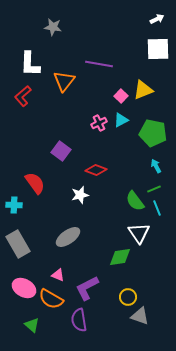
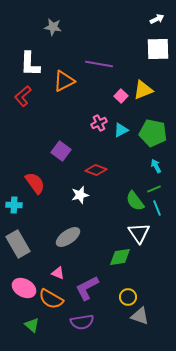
orange triangle: rotated 25 degrees clockwise
cyan triangle: moved 10 px down
pink triangle: moved 2 px up
purple semicircle: moved 3 px right, 2 px down; rotated 90 degrees counterclockwise
